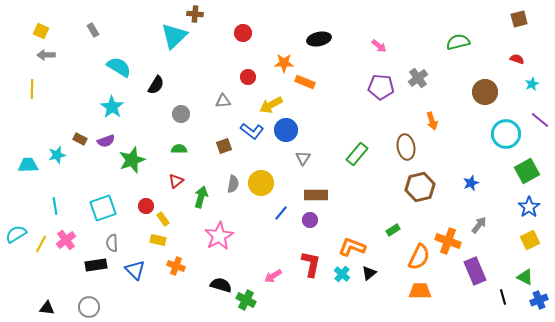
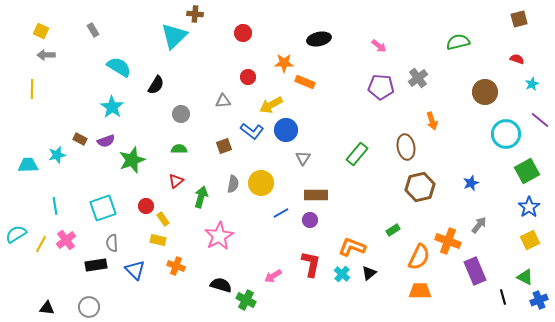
blue line at (281, 213): rotated 21 degrees clockwise
